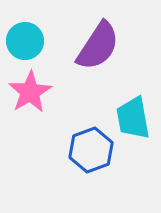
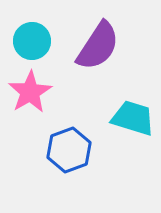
cyan circle: moved 7 px right
cyan trapezoid: rotated 117 degrees clockwise
blue hexagon: moved 22 px left
